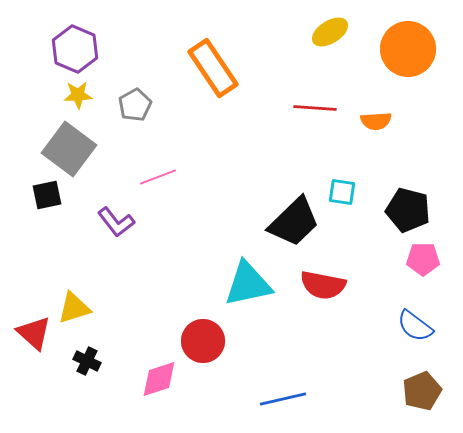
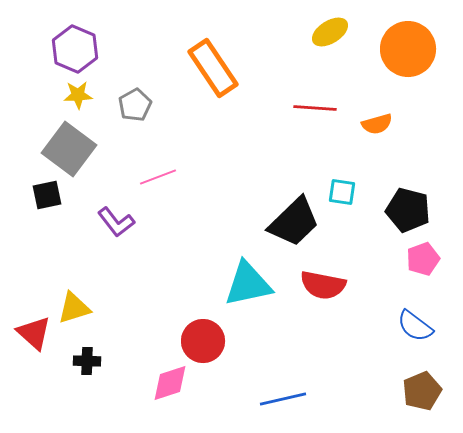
orange semicircle: moved 1 px right, 3 px down; rotated 12 degrees counterclockwise
pink pentagon: rotated 20 degrees counterclockwise
black cross: rotated 24 degrees counterclockwise
pink diamond: moved 11 px right, 4 px down
